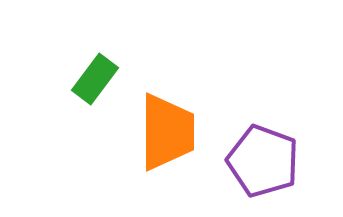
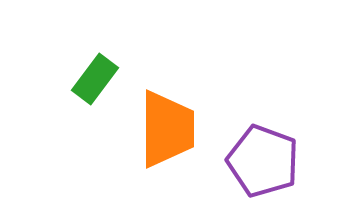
orange trapezoid: moved 3 px up
